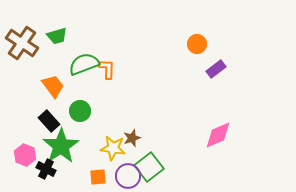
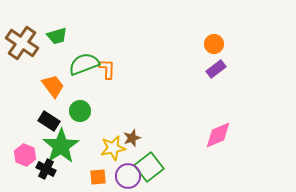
orange circle: moved 17 px right
black rectangle: rotated 15 degrees counterclockwise
yellow star: rotated 20 degrees counterclockwise
